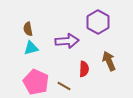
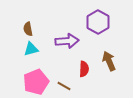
cyan triangle: moved 1 px down
pink pentagon: rotated 25 degrees clockwise
